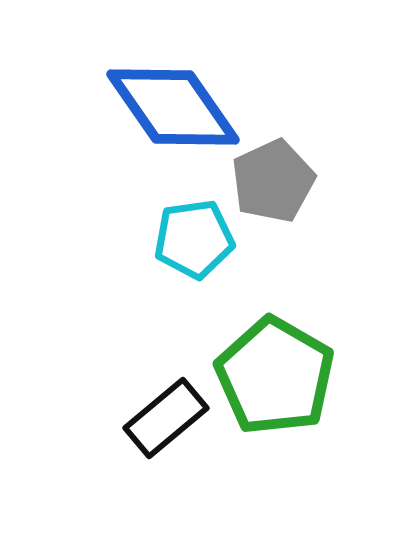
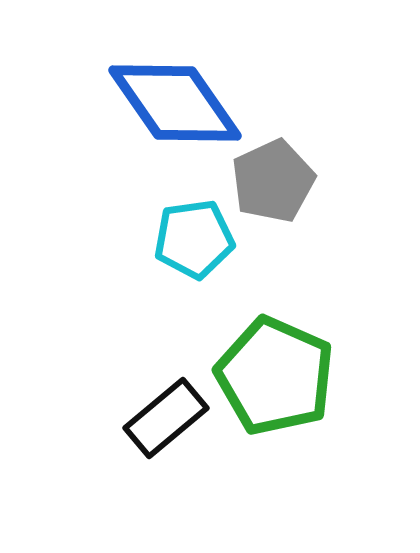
blue diamond: moved 2 px right, 4 px up
green pentagon: rotated 6 degrees counterclockwise
